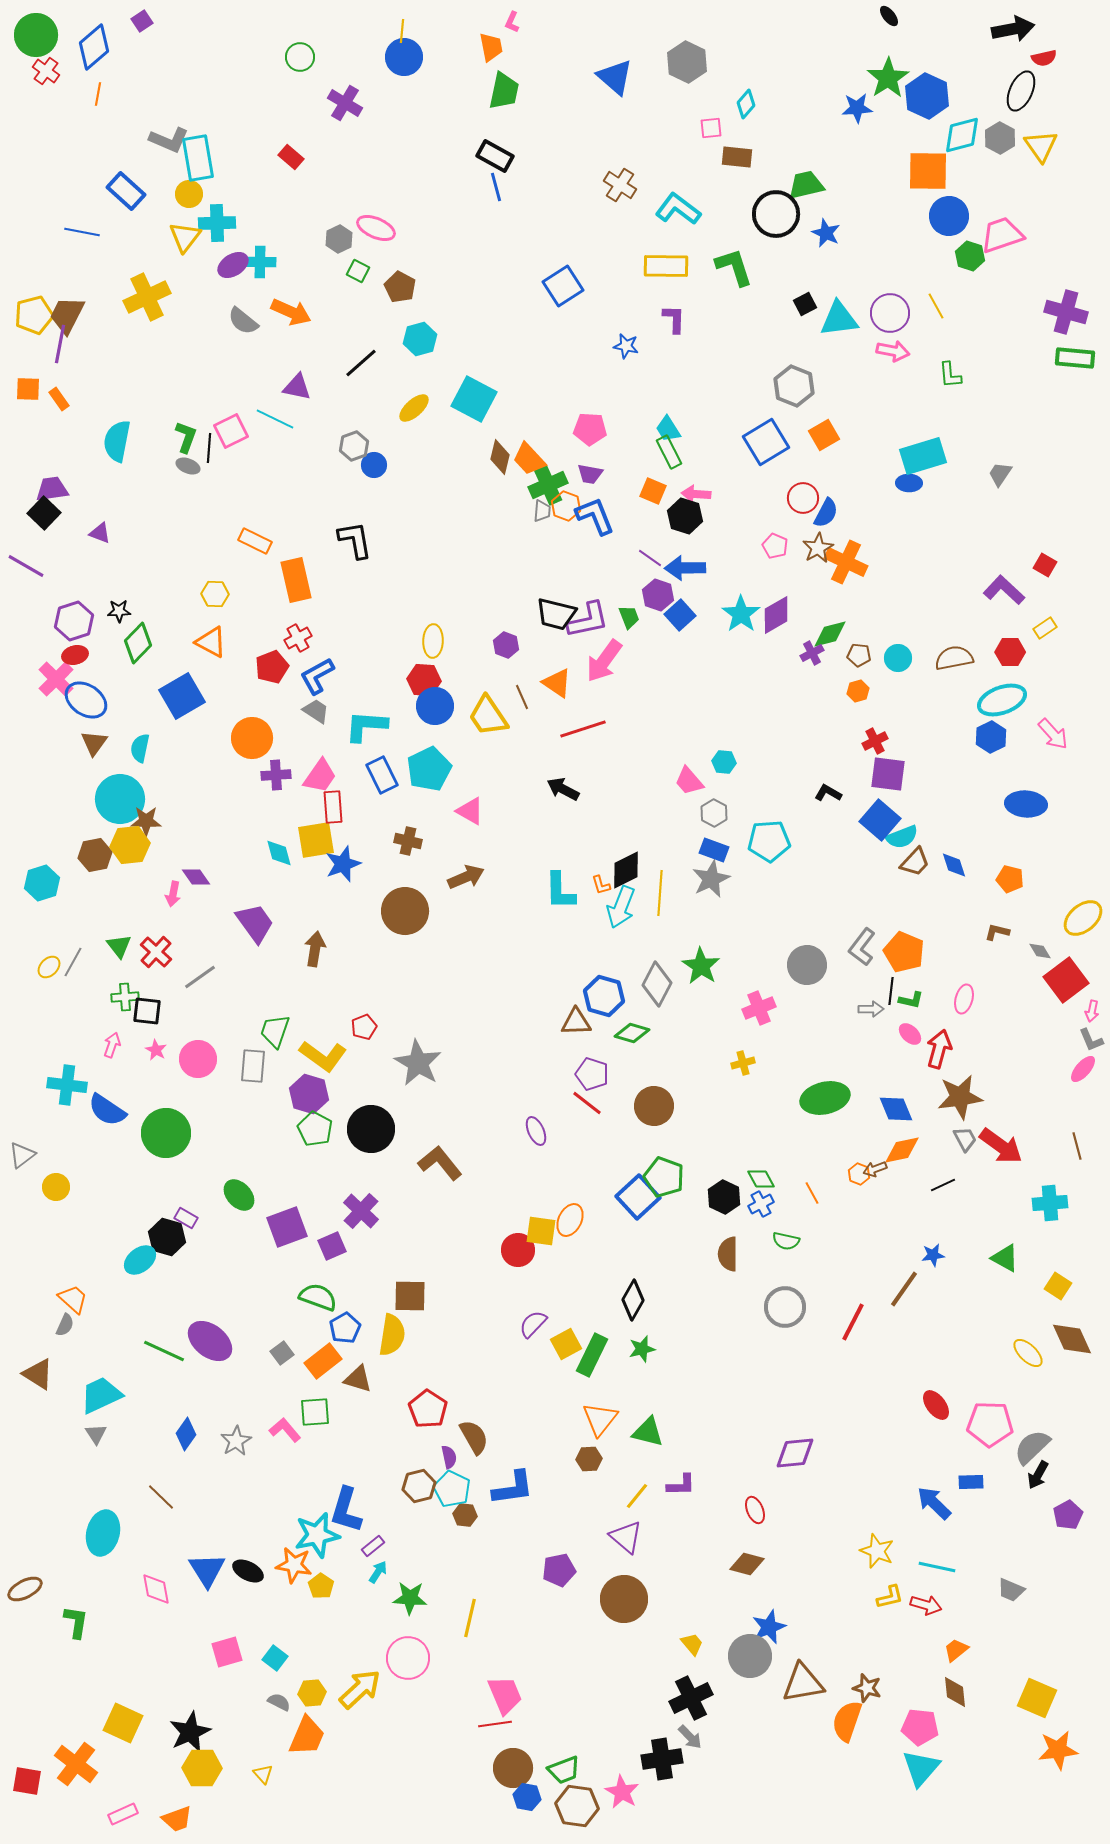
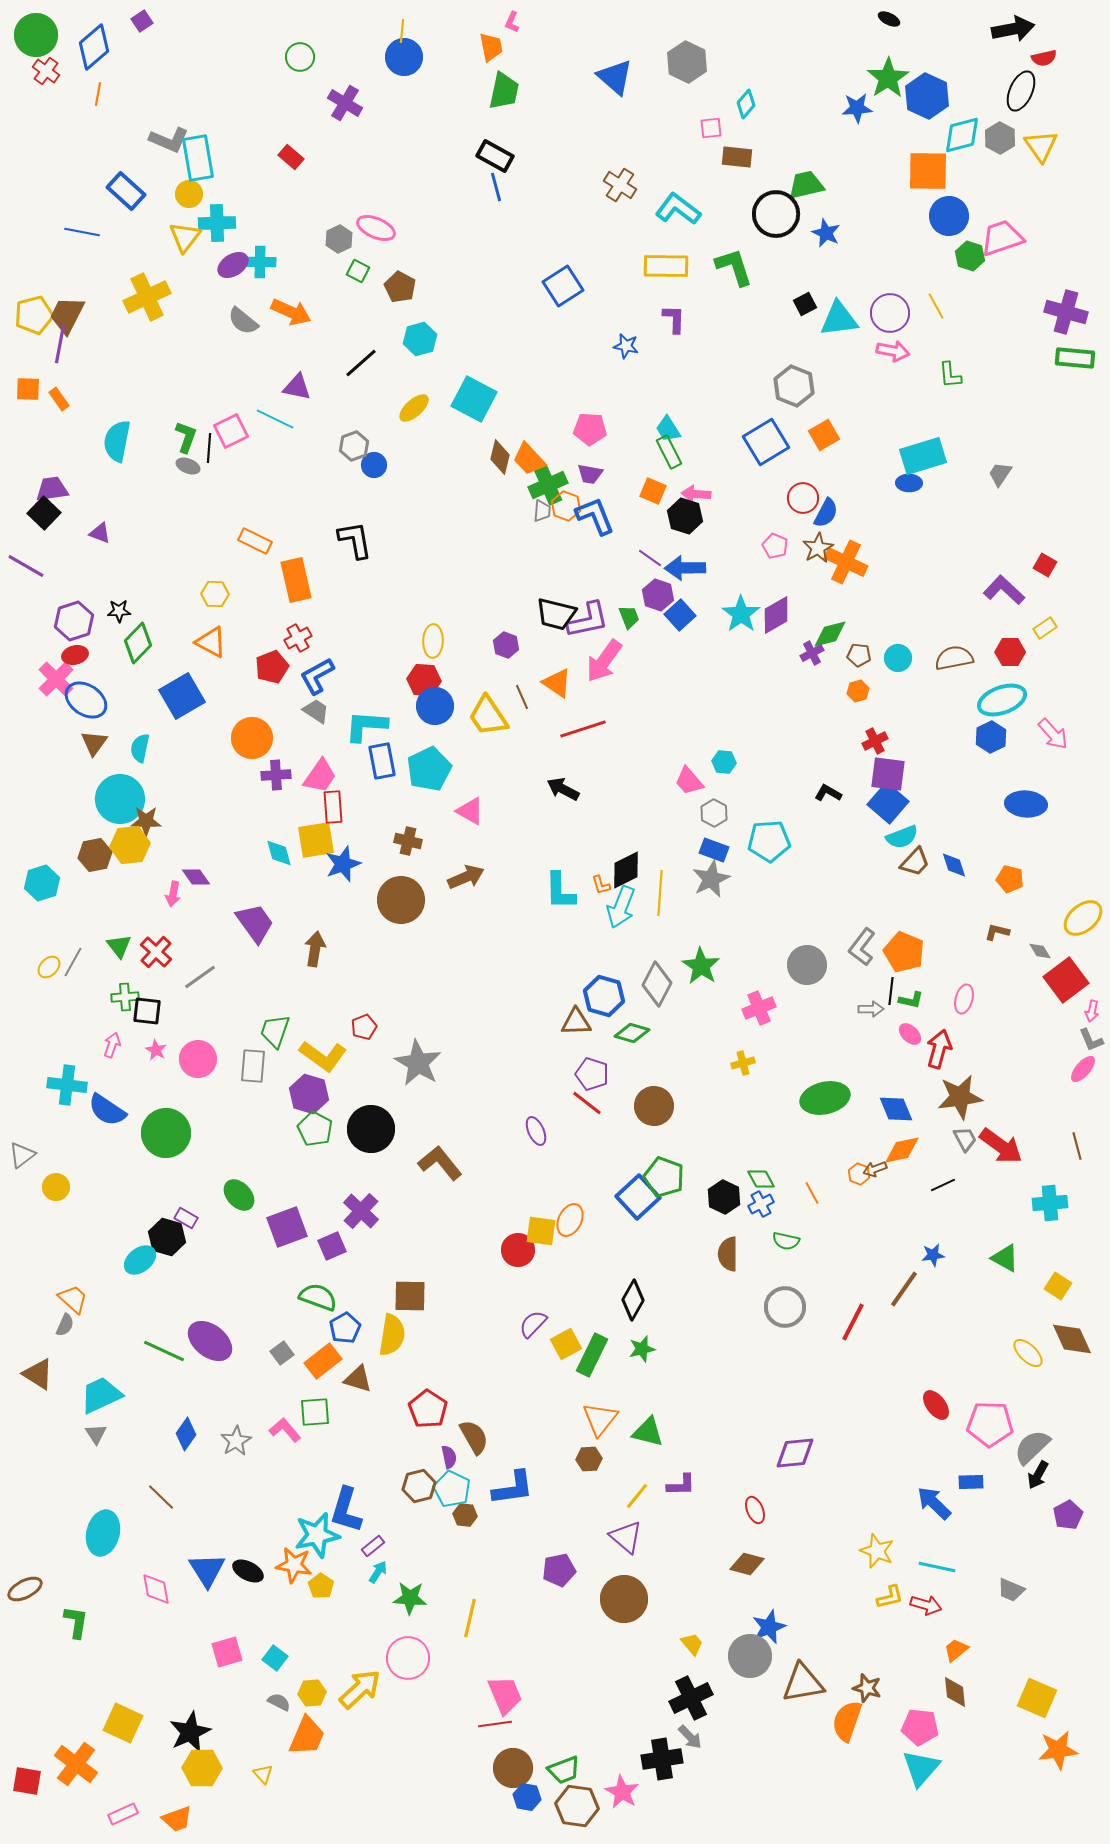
black ellipse at (889, 16): moved 3 px down; rotated 25 degrees counterclockwise
pink trapezoid at (1002, 235): moved 3 px down
blue rectangle at (382, 775): moved 14 px up; rotated 15 degrees clockwise
blue square at (880, 820): moved 8 px right, 17 px up
brown circle at (405, 911): moved 4 px left, 11 px up
